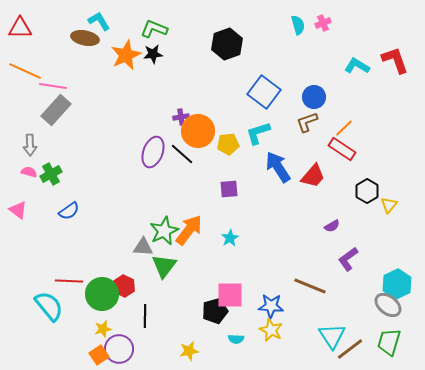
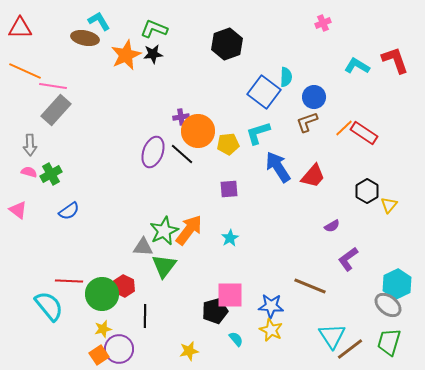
cyan semicircle at (298, 25): moved 12 px left, 52 px down; rotated 18 degrees clockwise
red rectangle at (342, 149): moved 22 px right, 16 px up
cyan semicircle at (236, 339): rotated 133 degrees counterclockwise
